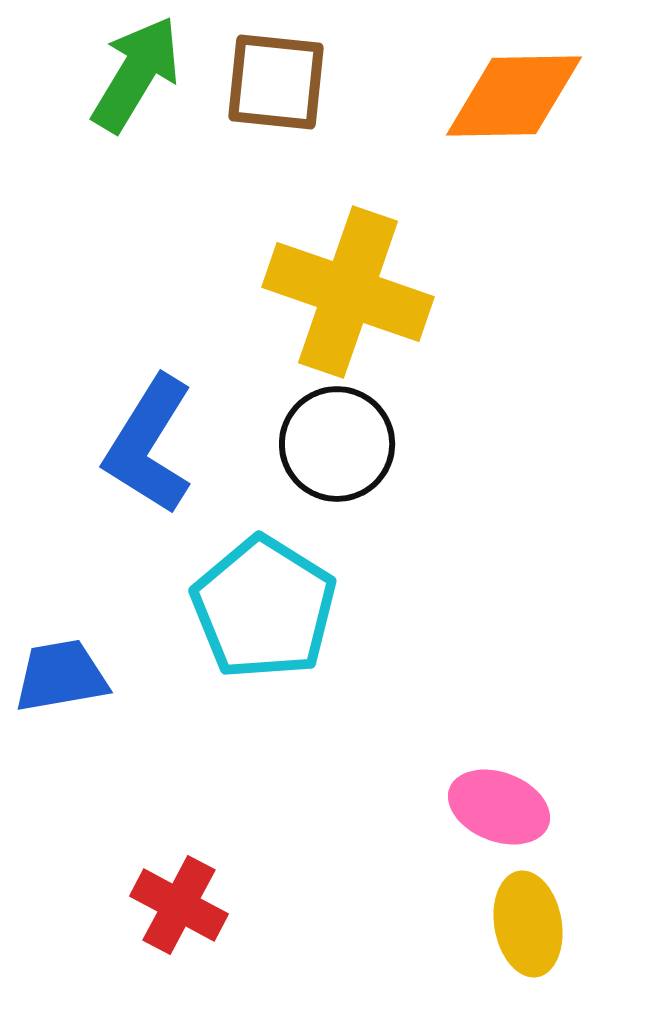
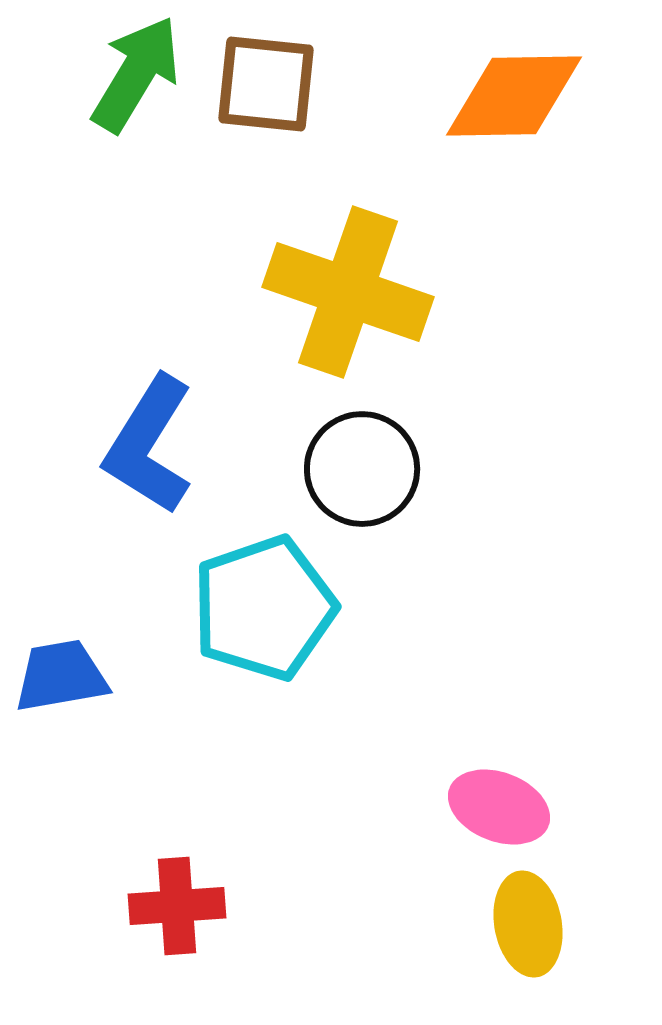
brown square: moved 10 px left, 2 px down
black circle: moved 25 px right, 25 px down
cyan pentagon: rotated 21 degrees clockwise
red cross: moved 2 px left, 1 px down; rotated 32 degrees counterclockwise
